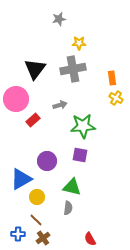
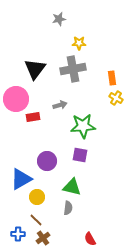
red rectangle: moved 3 px up; rotated 32 degrees clockwise
